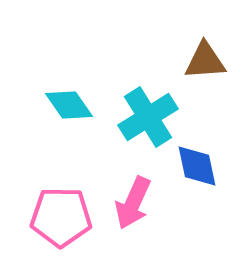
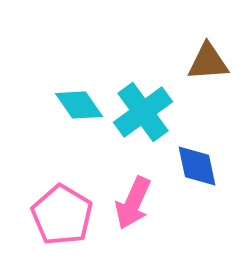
brown triangle: moved 3 px right, 1 px down
cyan diamond: moved 10 px right
cyan cross: moved 5 px left, 5 px up; rotated 4 degrees counterclockwise
pink pentagon: moved 1 px right, 2 px up; rotated 30 degrees clockwise
